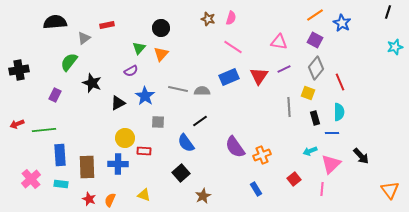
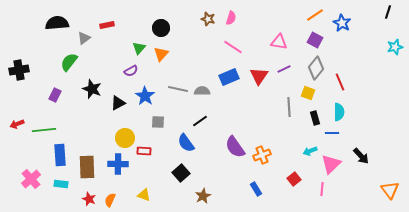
black semicircle at (55, 22): moved 2 px right, 1 px down
black star at (92, 83): moved 6 px down
